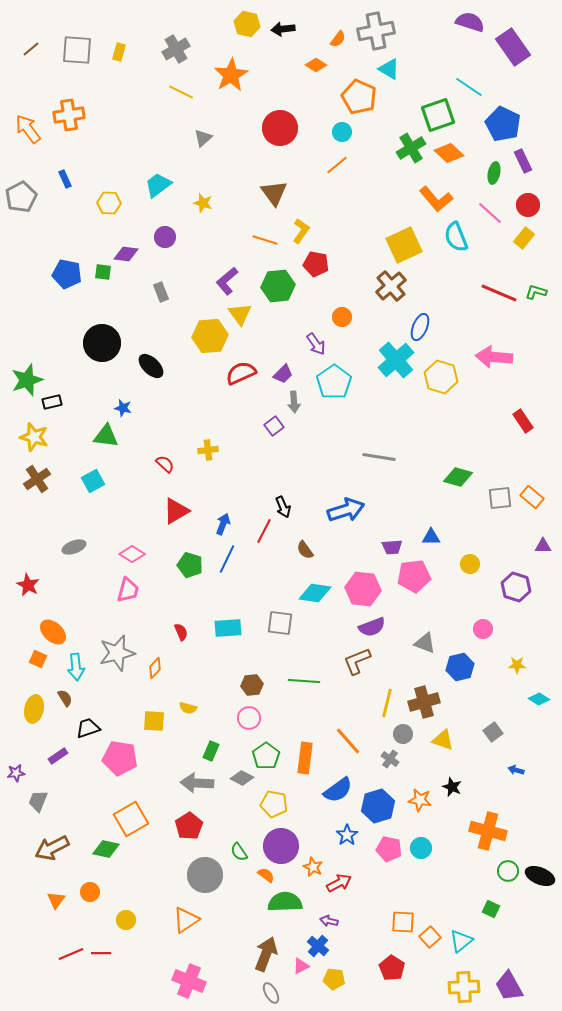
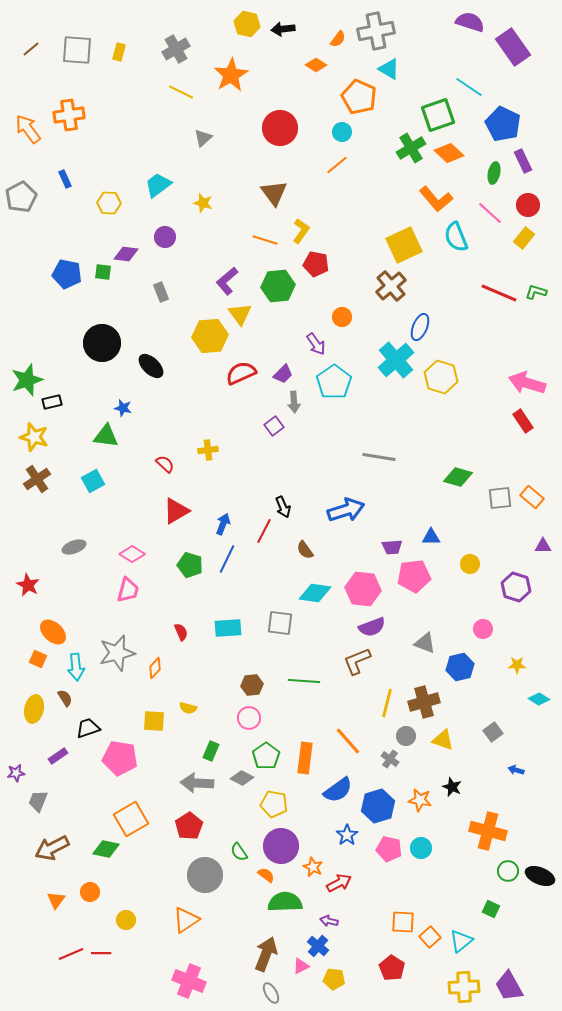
pink arrow at (494, 357): moved 33 px right, 26 px down; rotated 12 degrees clockwise
gray circle at (403, 734): moved 3 px right, 2 px down
